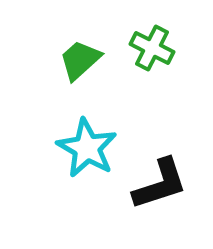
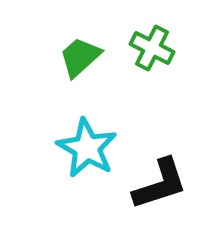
green trapezoid: moved 3 px up
